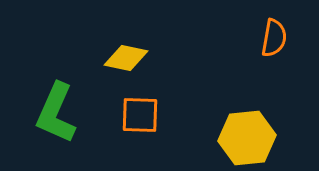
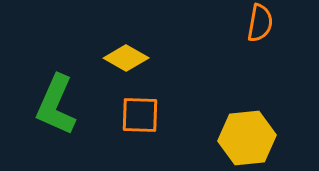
orange semicircle: moved 14 px left, 15 px up
yellow diamond: rotated 18 degrees clockwise
green L-shape: moved 8 px up
